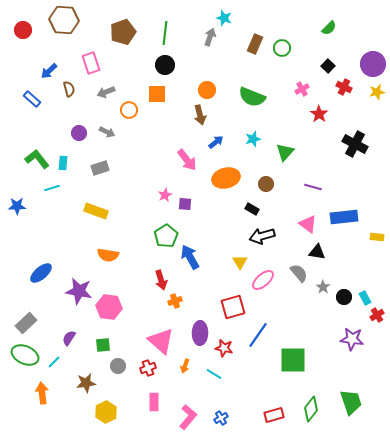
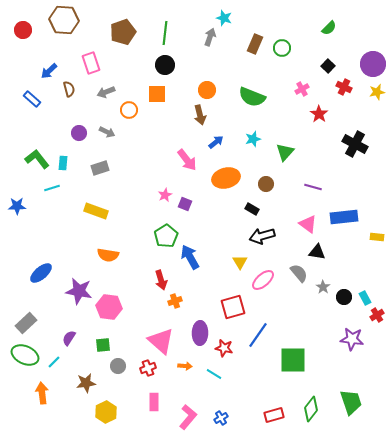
purple square at (185, 204): rotated 16 degrees clockwise
orange arrow at (185, 366): rotated 104 degrees counterclockwise
